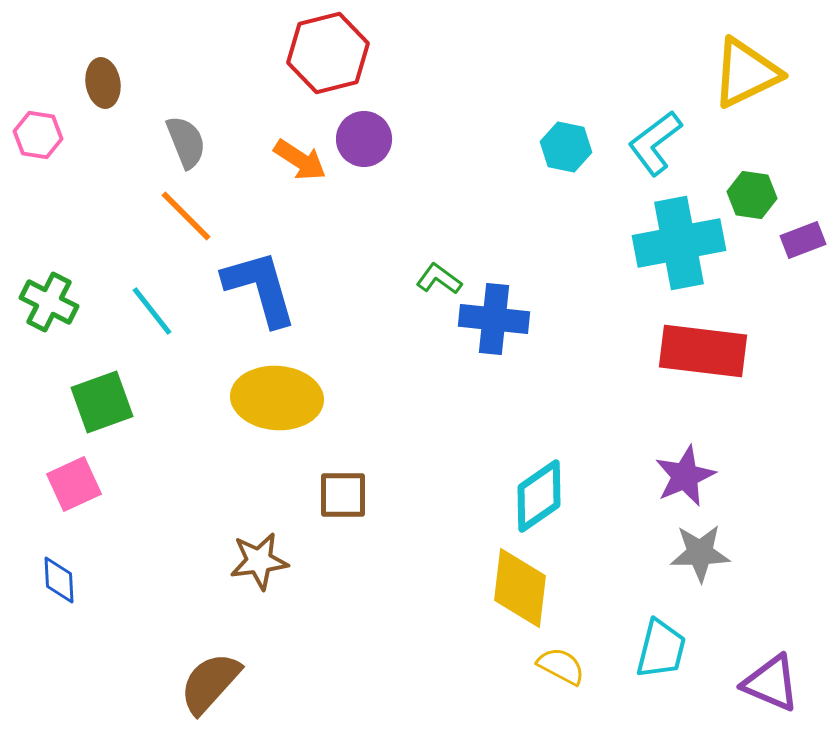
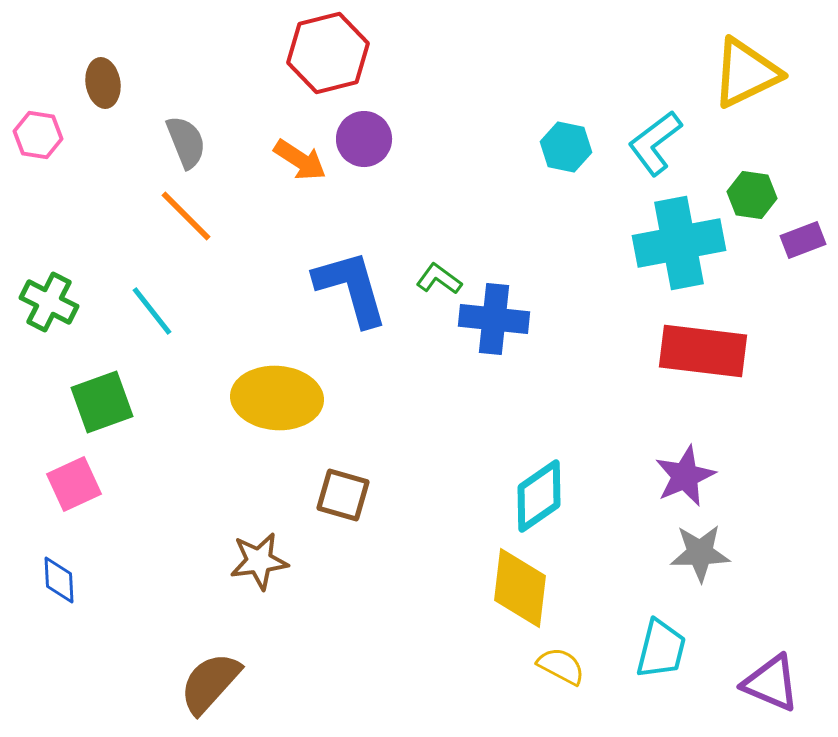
blue L-shape: moved 91 px right
brown square: rotated 16 degrees clockwise
